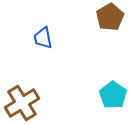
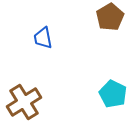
cyan pentagon: moved 1 px up; rotated 8 degrees counterclockwise
brown cross: moved 2 px right, 1 px up
